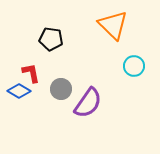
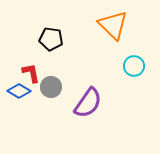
gray circle: moved 10 px left, 2 px up
